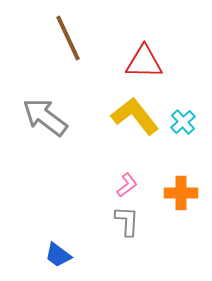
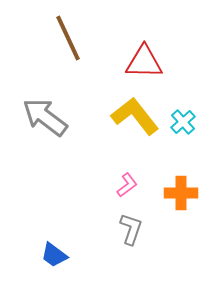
gray L-shape: moved 4 px right, 8 px down; rotated 16 degrees clockwise
blue trapezoid: moved 4 px left
